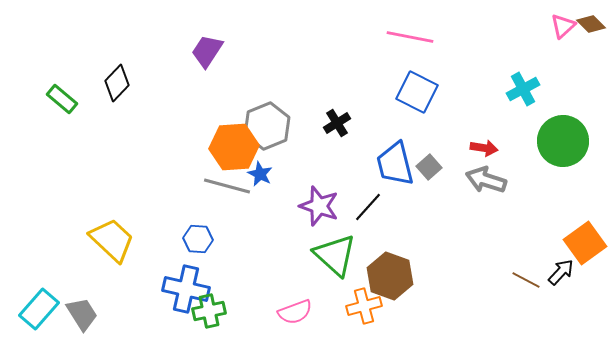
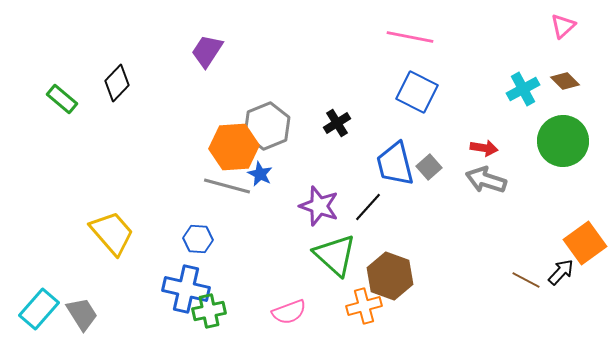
brown diamond: moved 26 px left, 57 px down
yellow trapezoid: moved 7 px up; rotated 6 degrees clockwise
pink semicircle: moved 6 px left
